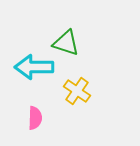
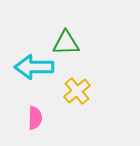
green triangle: rotated 20 degrees counterclockwise
yellow cross: rotated 16 degrees clockwise
